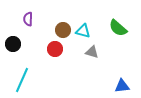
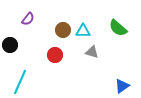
purple semicircle: rotated 144 degrees counterclockwise
cyan triangle: rotated 14 degrees counterclockwise
black circle: moved 3 px left, 1 px down
red circle: moved 6 px down
cyan line: moved 2 px left, 2 px down
blue triangle: rotated 28 degrees counterclockwise
